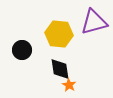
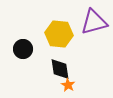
black circle: moved 1 px right, 1 px up
orange star: moved 1 px left
